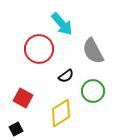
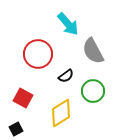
cyan arrow: moved 6 px right
red circle: moved 1 px left, 5 px down
